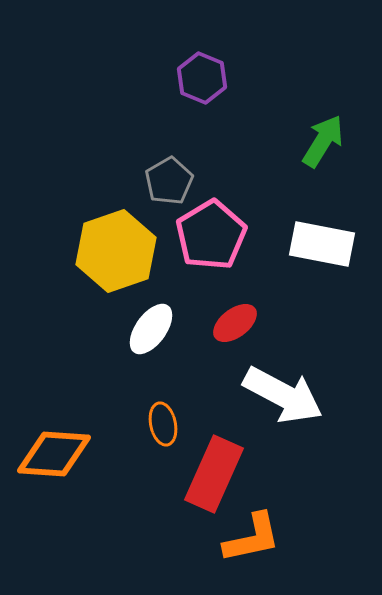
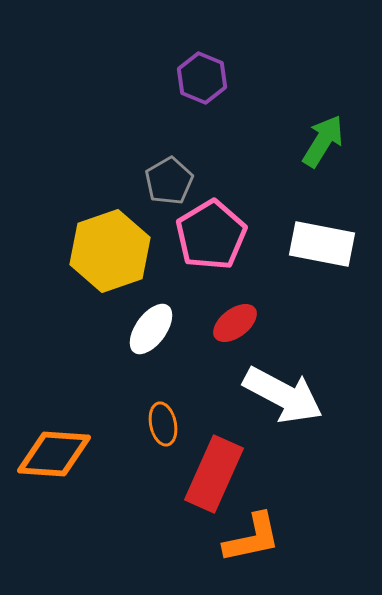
yellow hexagon: moved 6 px left
